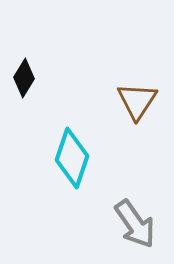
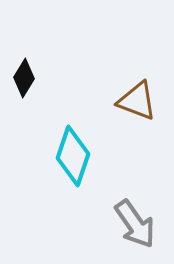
brown triangle: rotated 42 degrees counterclockwise
cyan diamond: moved 1 px right, 2 px up
